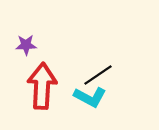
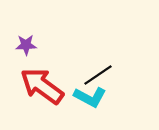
red arrow: rotated 57 degrees counterclockwise
